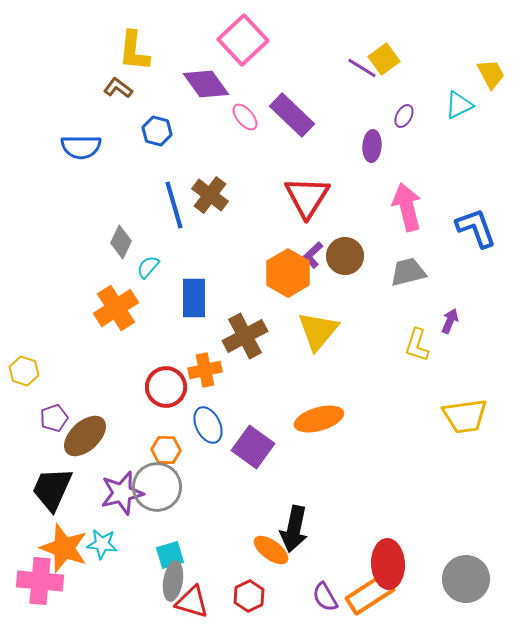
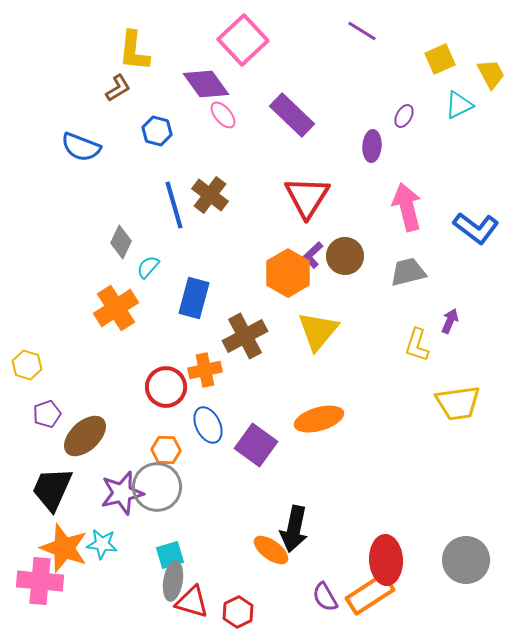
yellow square at (384, 59): moved 56 px right; rotated 12 degrees clockwise
purple line at (362, 68): moved 37 px up
brown L-shape at (118, 88): rotated 112 degrees clockwise
pink ellipse at (245, 117): moved 22 px left, 2 px up
blue semicircle at (81, 147): rotated 21 degrees clockwise
blue L-shape at (476, 228): rotated 147 degrees clockwise
blue rectangle at (194, 298): rotated 15 degrees clockwise
yellow hexagon at (24, 371): moved 3 px right, 6 px up
yellow trapezoid at (465, 416): moved 7 px left, 13 px up
purple pentagon at (54, 418): moved 7 px left, 4 px up
purple square at (253, 447): moved 3 px right, 2 px up
red ellipse at (388, 564): moved 2 px left, 4 px up
gray circle at (466, 579): moved 19 px up
red hexagon at (249, 596): moved 11 px left, 16 px down
